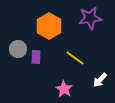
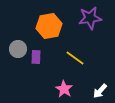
orange hexagon: rotated 20 degrees clockwise
white arrow: moved 11 px down
